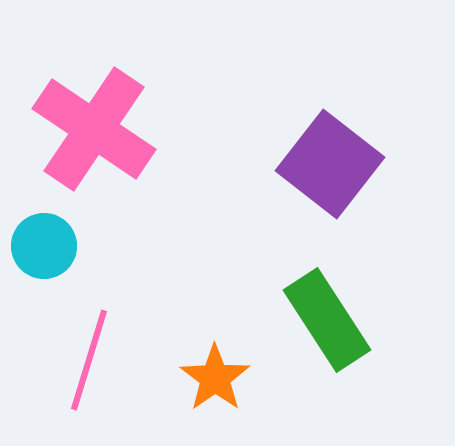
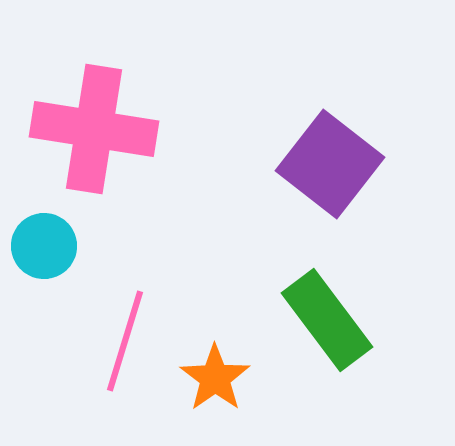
pink cross: rotated 25 degrees counterclockwise
green rectangle: rotated 4 degrees counterclockwise
pink line: moved 36 px right, 19 px up
